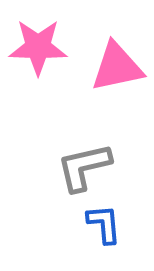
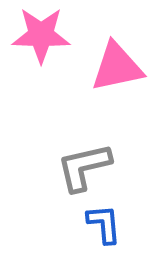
pink star: moved 3 px right, 12 px up
